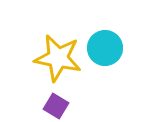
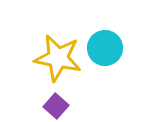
purple square: rotated 10 degrees clockwise
